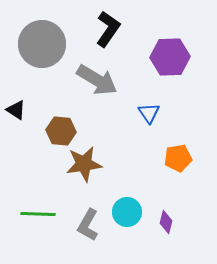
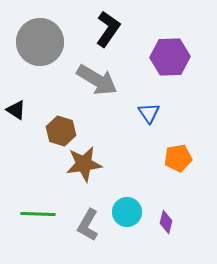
gray circle: moved 2 px left, 2 px up
brown hexagon: rotated 12 degrees clockwise
